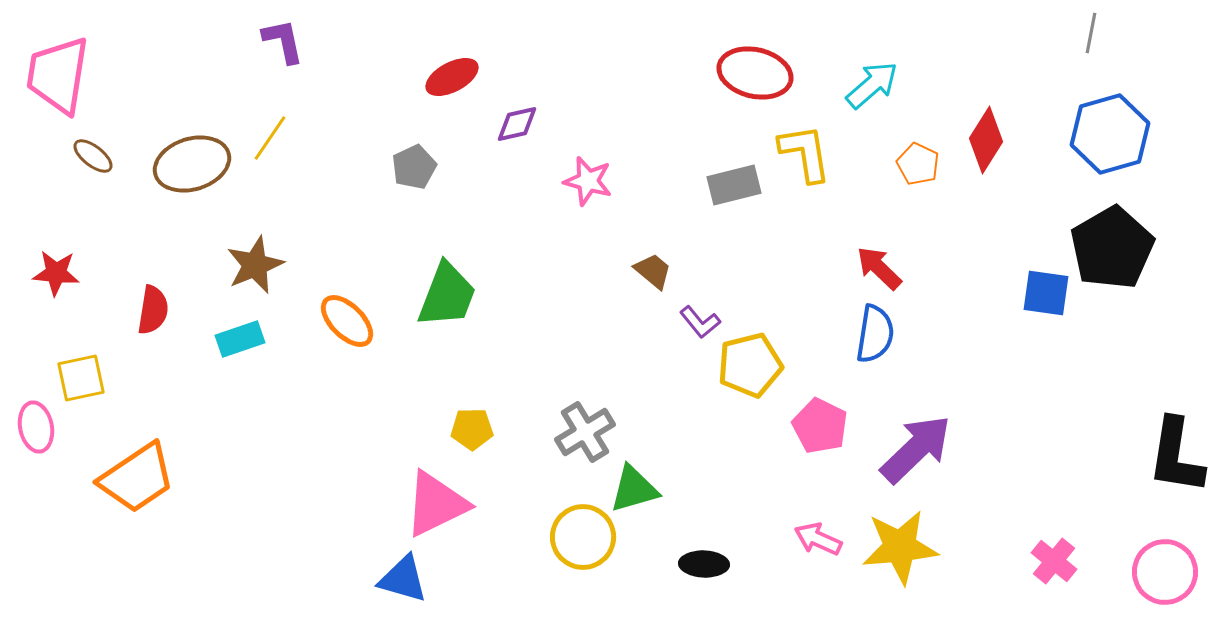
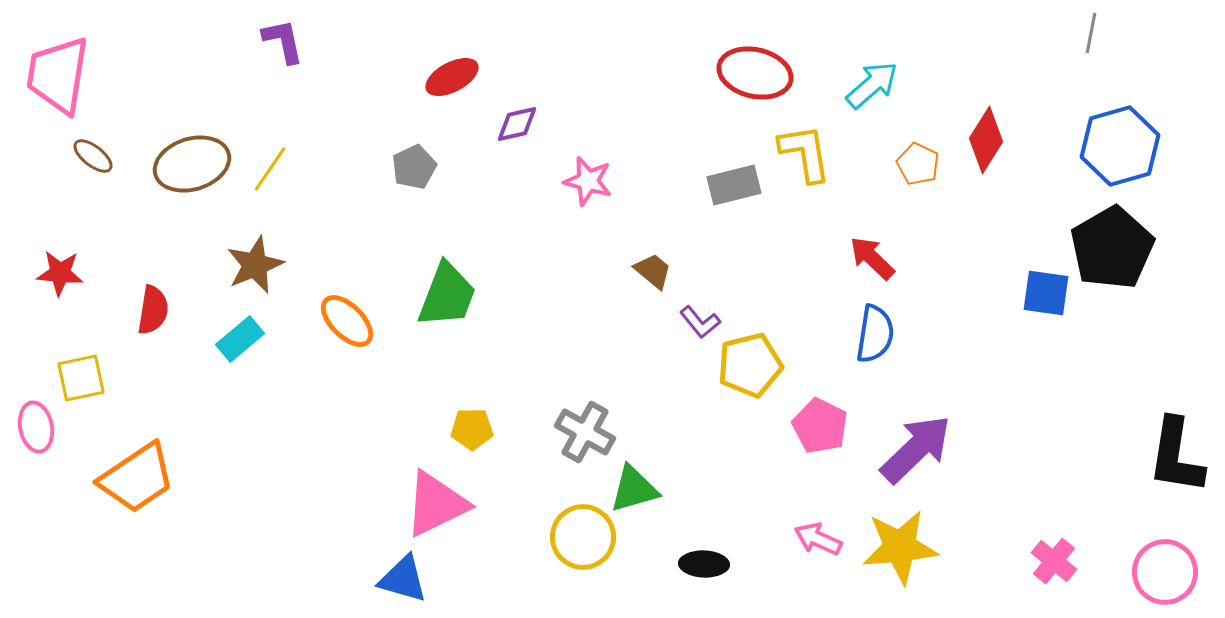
blue hexagon at (1110, 134): moved 10 px right, 12 px down
yellow line at (270, 138): moved 31 px down
red arrow at (879, 268): moved 7 px left, 10 px up
red star at (56, 273): moved 4 px right
cyan rectangle at (240, 339): rotated 21 degrees counterclockwise
gray cross at (585, 432): rotated 30 degrees counterclockwise
